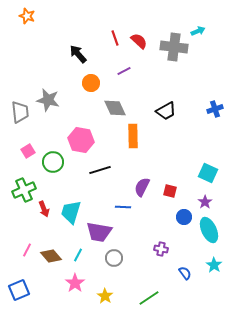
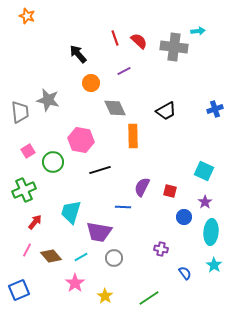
cyan arrow: rotated 16 degrees clockwise
cyan square: moved 4 px left, 2 px up
red arrow: moved 9 px left, 13 px down; rotated 119 degrees counterclockwise
cyan ellipse: moved 2 px right, 2 px down; rotated 30 degrees clockwise
cyan line: moved 3 px right, 2 px down; rotated 32 degrees clockwise
